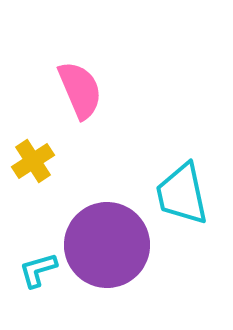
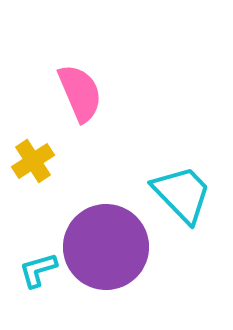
pink semicircle: moved 3 px down
cyan trapezoid: rotated 148 degrees clockwise
purple circle: moved 1 px left, 2 px down
